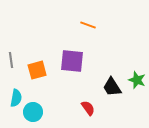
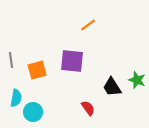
orange line: rotated 56 degrees counterclockwise
